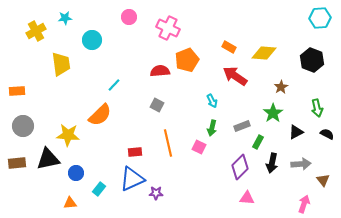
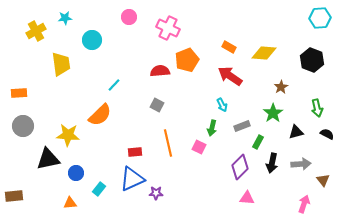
red arrow at (235, 76): moved 5 px left
orange rectangle at (17, 91): moved 2 px right, 2 px down
cyan arrow at (212, 101): moved 10 px right, 4 px down
black triangle at (296, 132): rotated 14 degrees clockwise
brown rectangle at (17, 163): moved 3 px left, 33 px down
